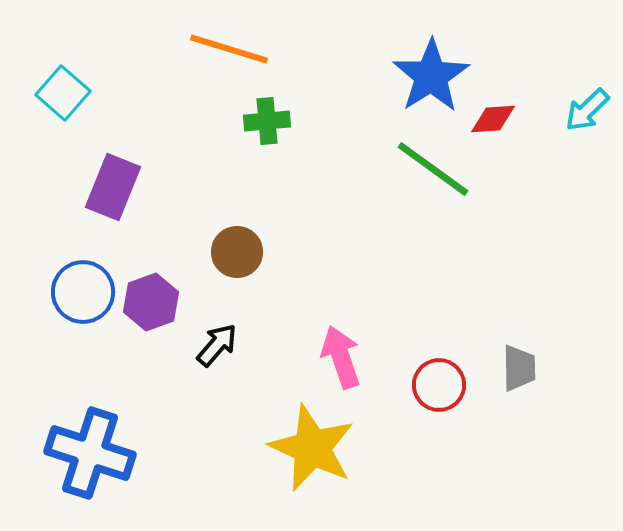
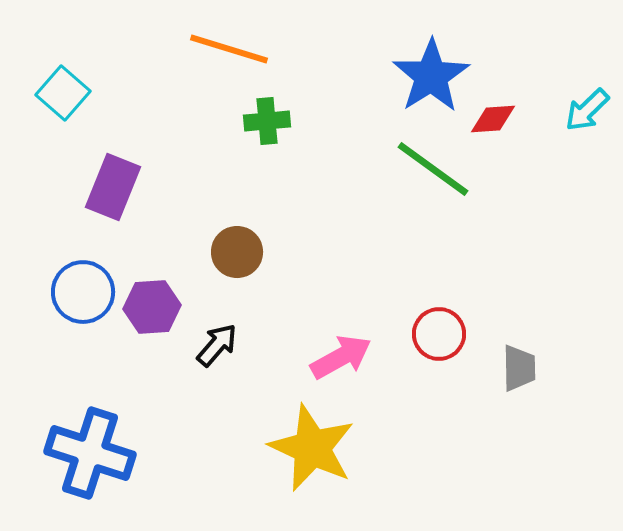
purple hexagon: moved 1 px right, 5 px down; rotated 16 degrees clockwise
pink arrow: rotated 80 degrees clockwise
red circle: moved 51 px up
